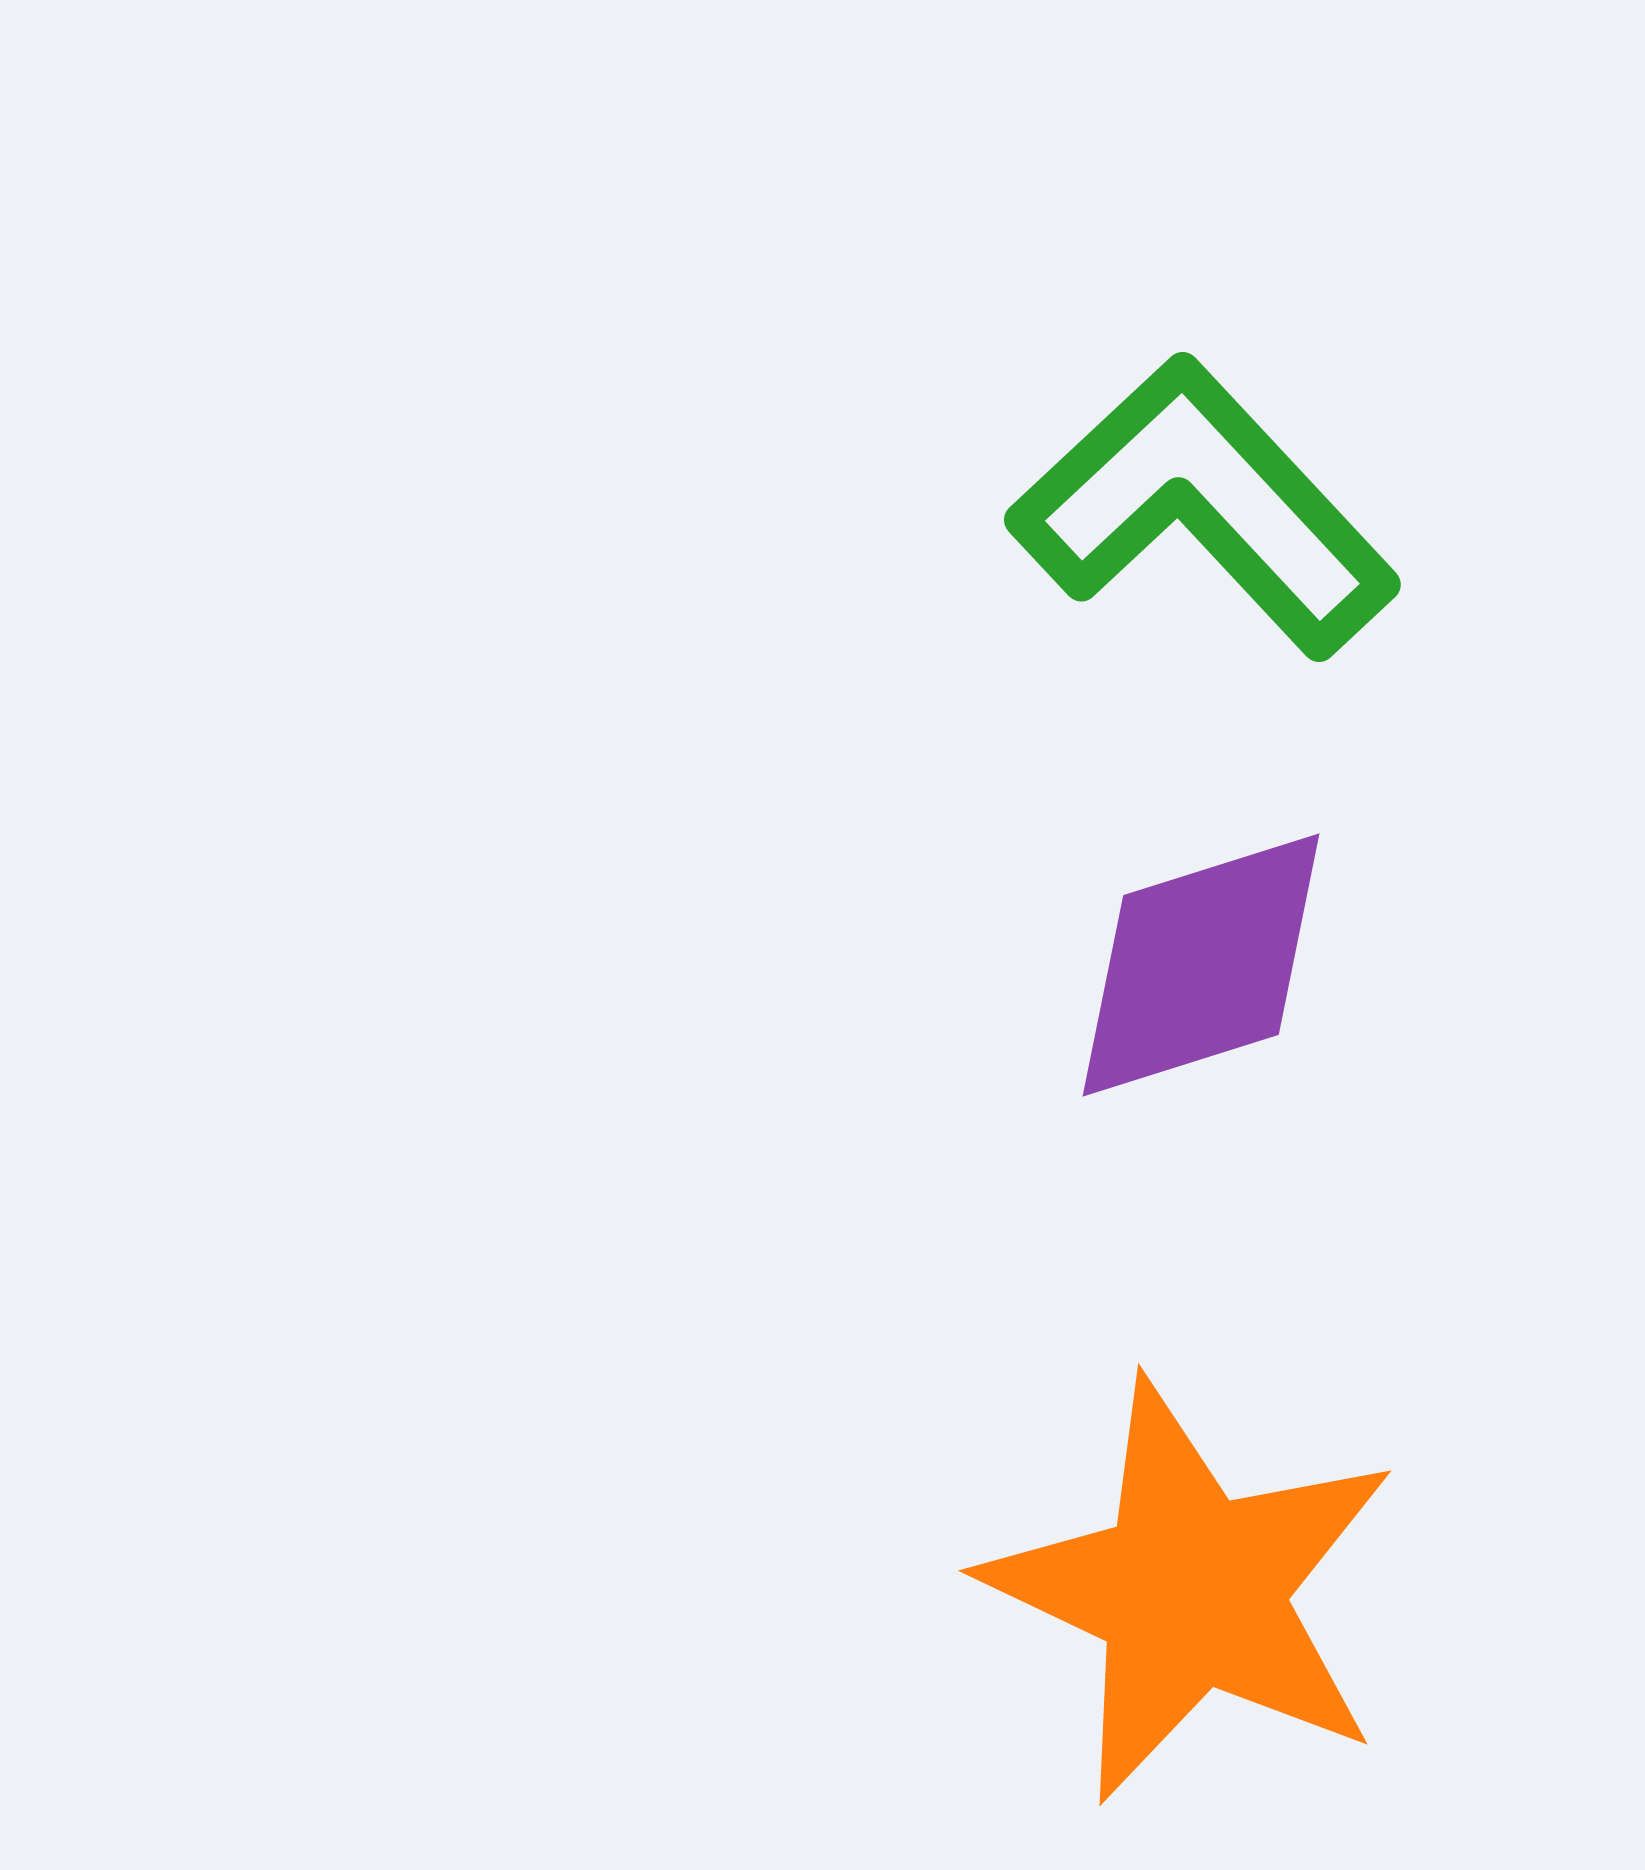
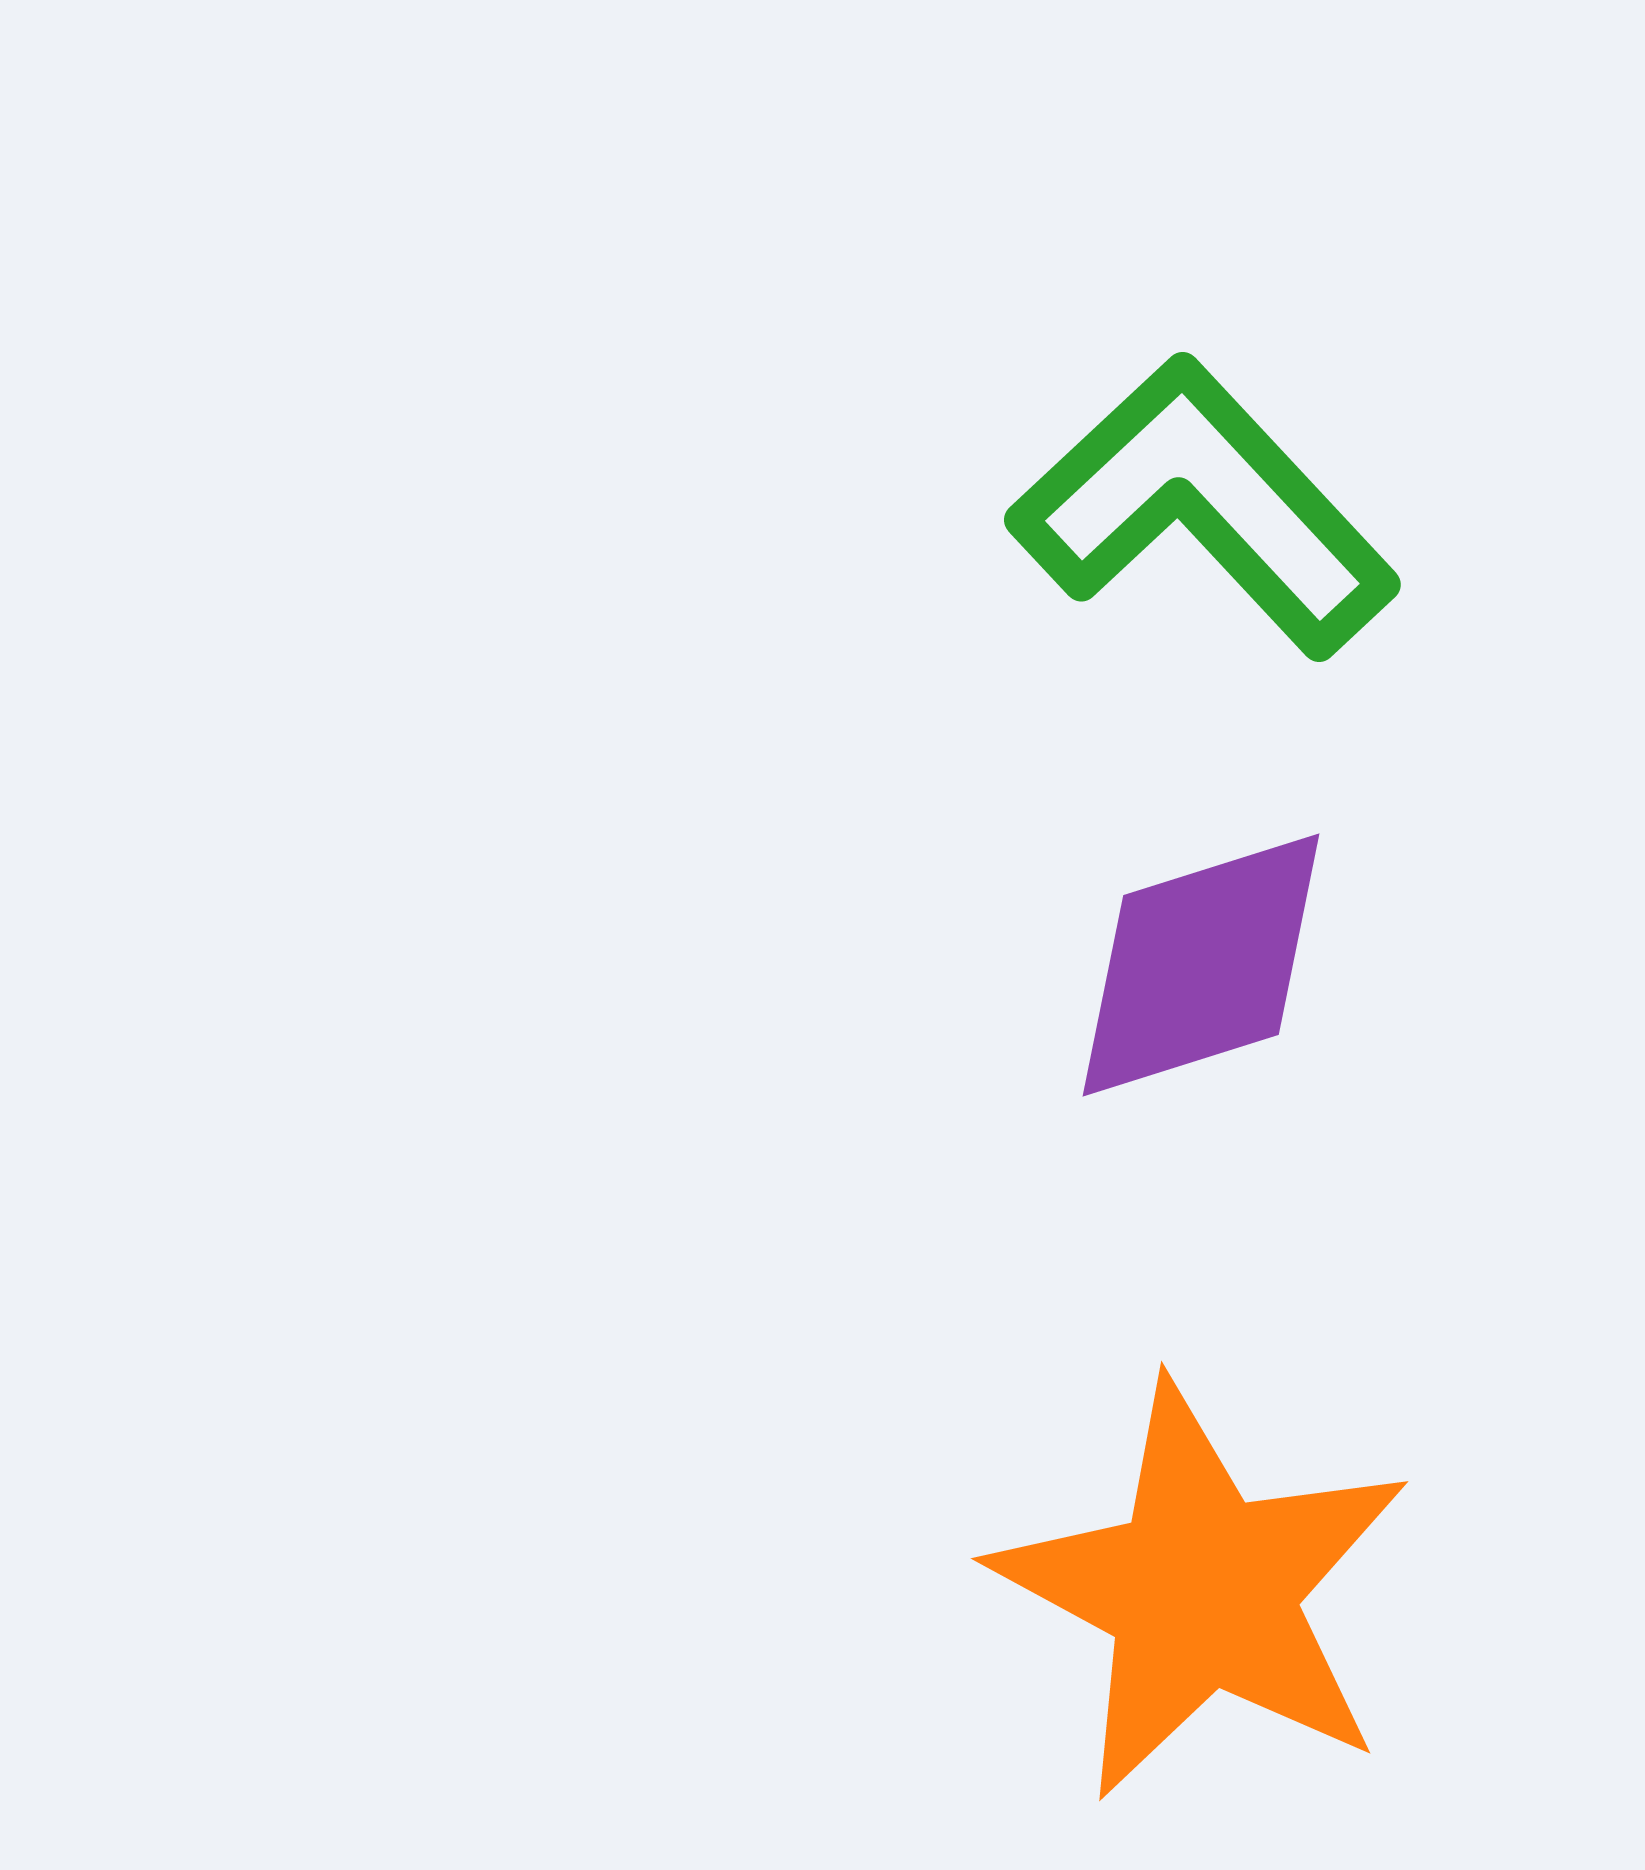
orange star: moved 11 px right; rotated 3 degrees clockwise
